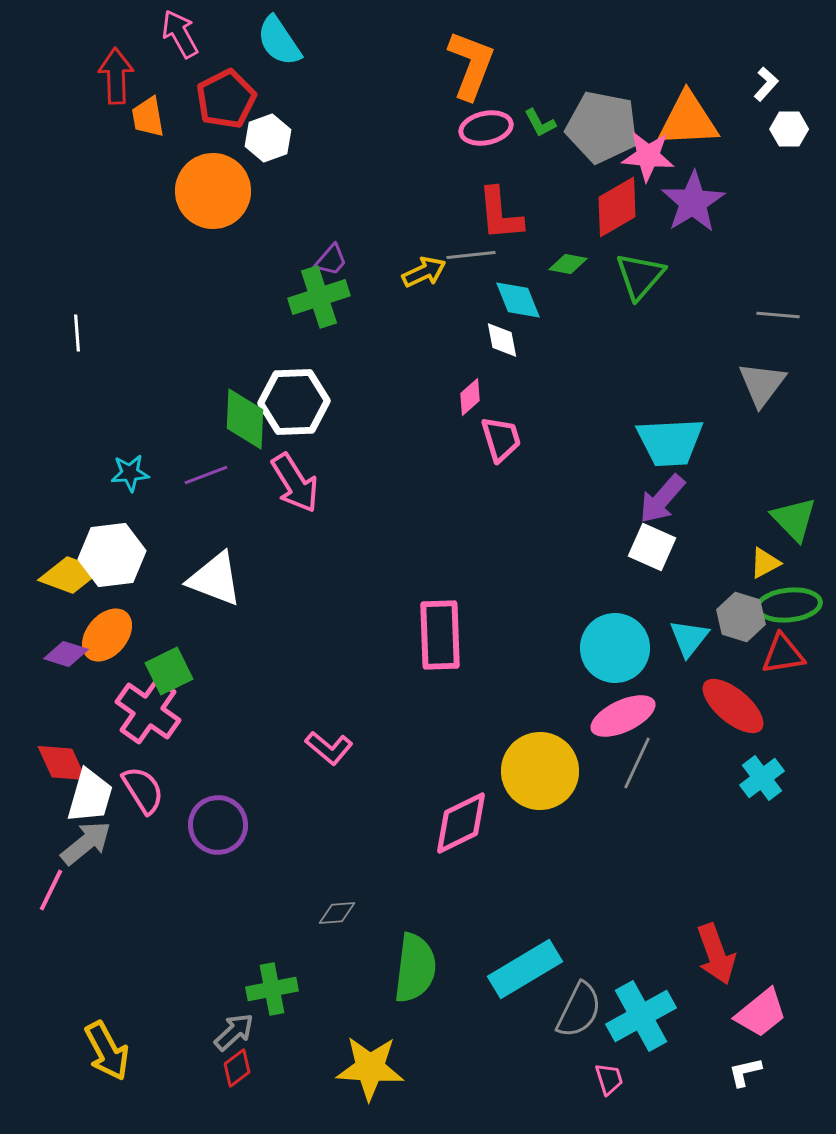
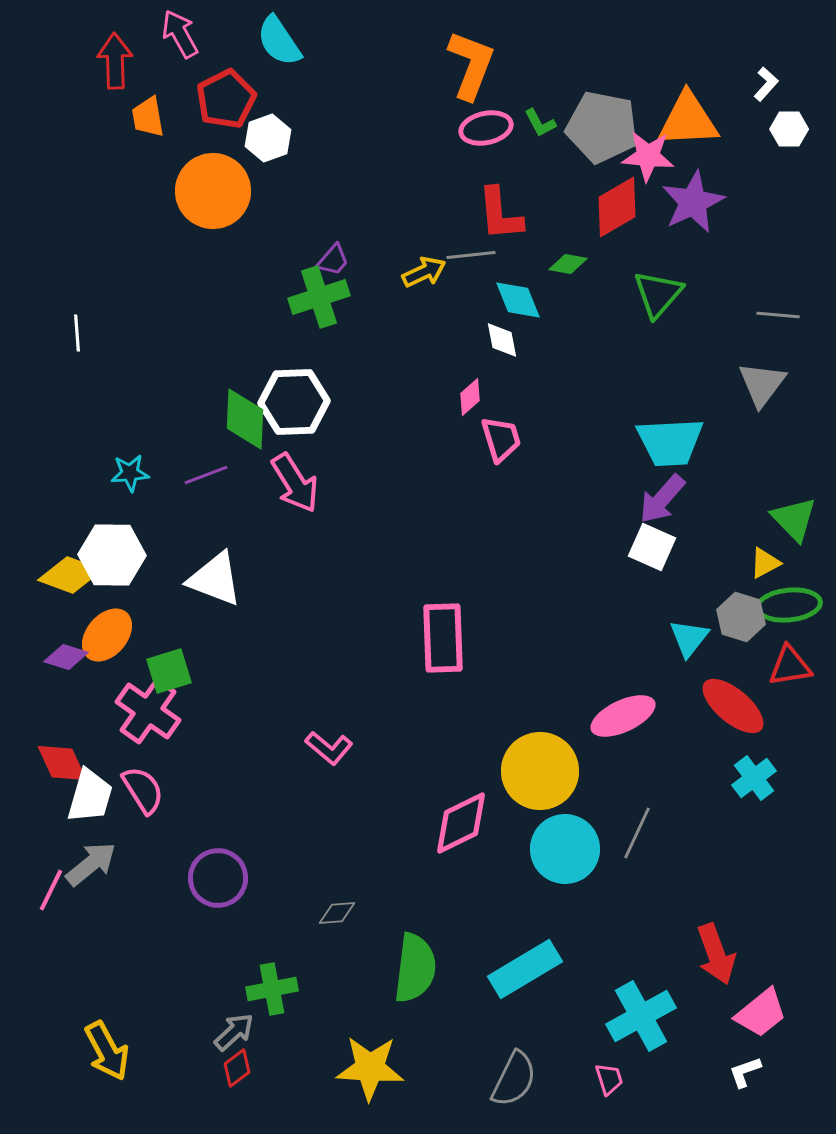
red arrow at (116, 76): moved 1 px left, 15 px up
purple star at (693, 202): rotated 6 degrees clockwise
purple trapezoid at (331, 260): moved 2 px right
green triangle at (640, 276): moved 18 px right, 18 px down
white hexagon at (112, 555): rotated 8 degrees clockwise
pink rectangle at (440, 635): moved 3 px right, 3 px down
cyan circle at (615, 648): moved 50 px left, 201 px down
purple diamond at (66, 654): moved 3 px down
red triangle at (783, 654): moved 7 px right, 12 px down
green square at (169, 671): rotated 9 degrees clockwise
gray line at (637, 763): moved 70 px down
cyan cross at (762, 778): moved 8 px left
purple circle at (218, 825): moved 53 px down
gray arrow at (86, 843): moved 5 px right, 21 px down
gray semicircle at (579, 1010): moved 65 px left, 69 px down
white L-shape at (745, 1072): rotated 6 degrees counterclockwise
